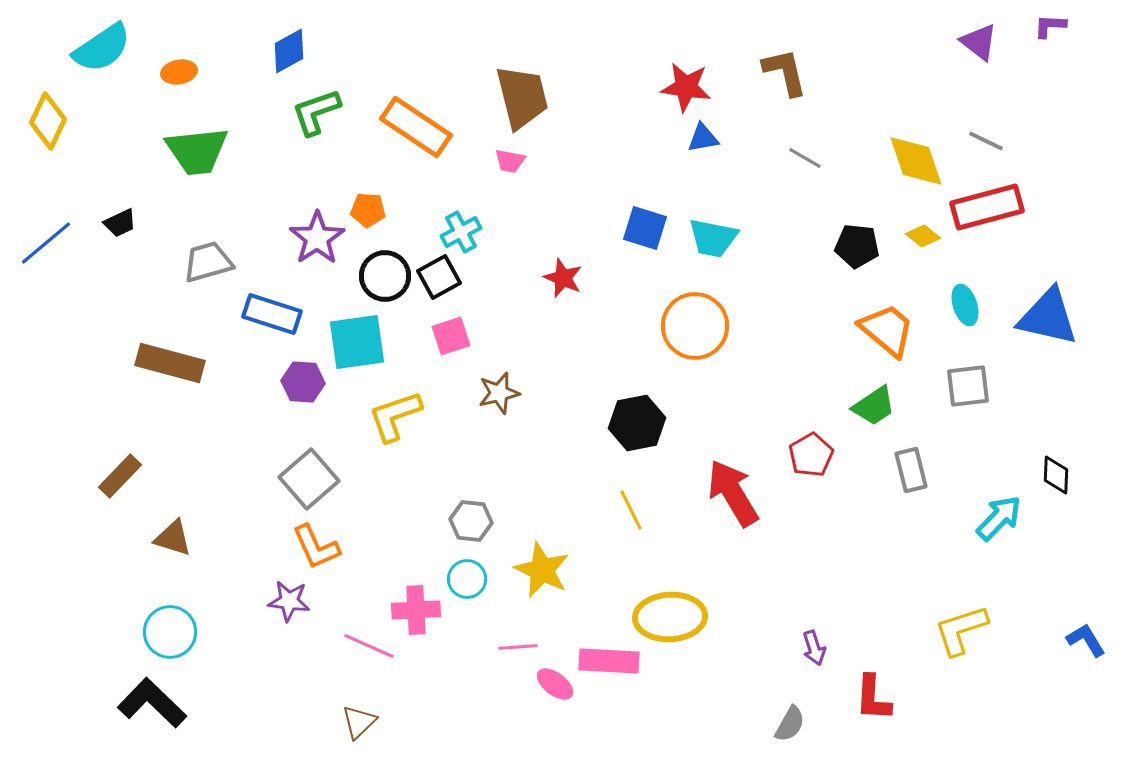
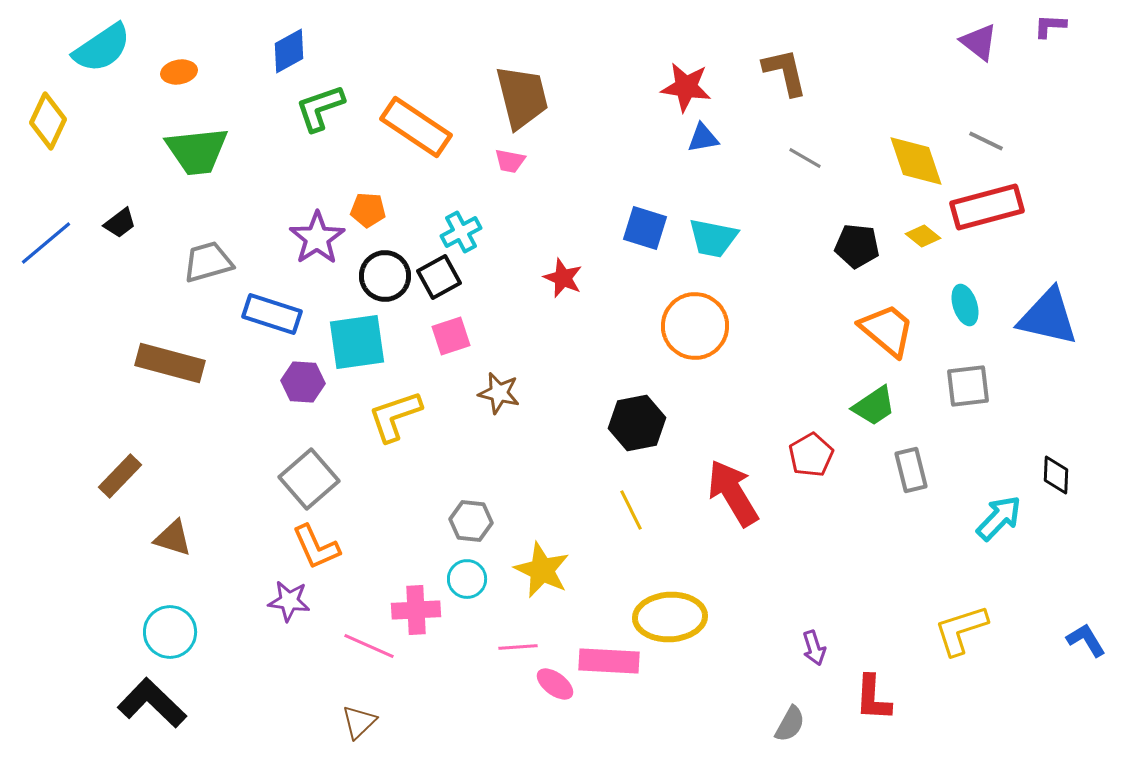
green L-shape at (316, 112): moved 4 px right, 4 px up
black trapezoid at (120, 223): rotated 12 degrees counterclockwise
brown star at (499, 393): rotated 27 degrees clockwise
